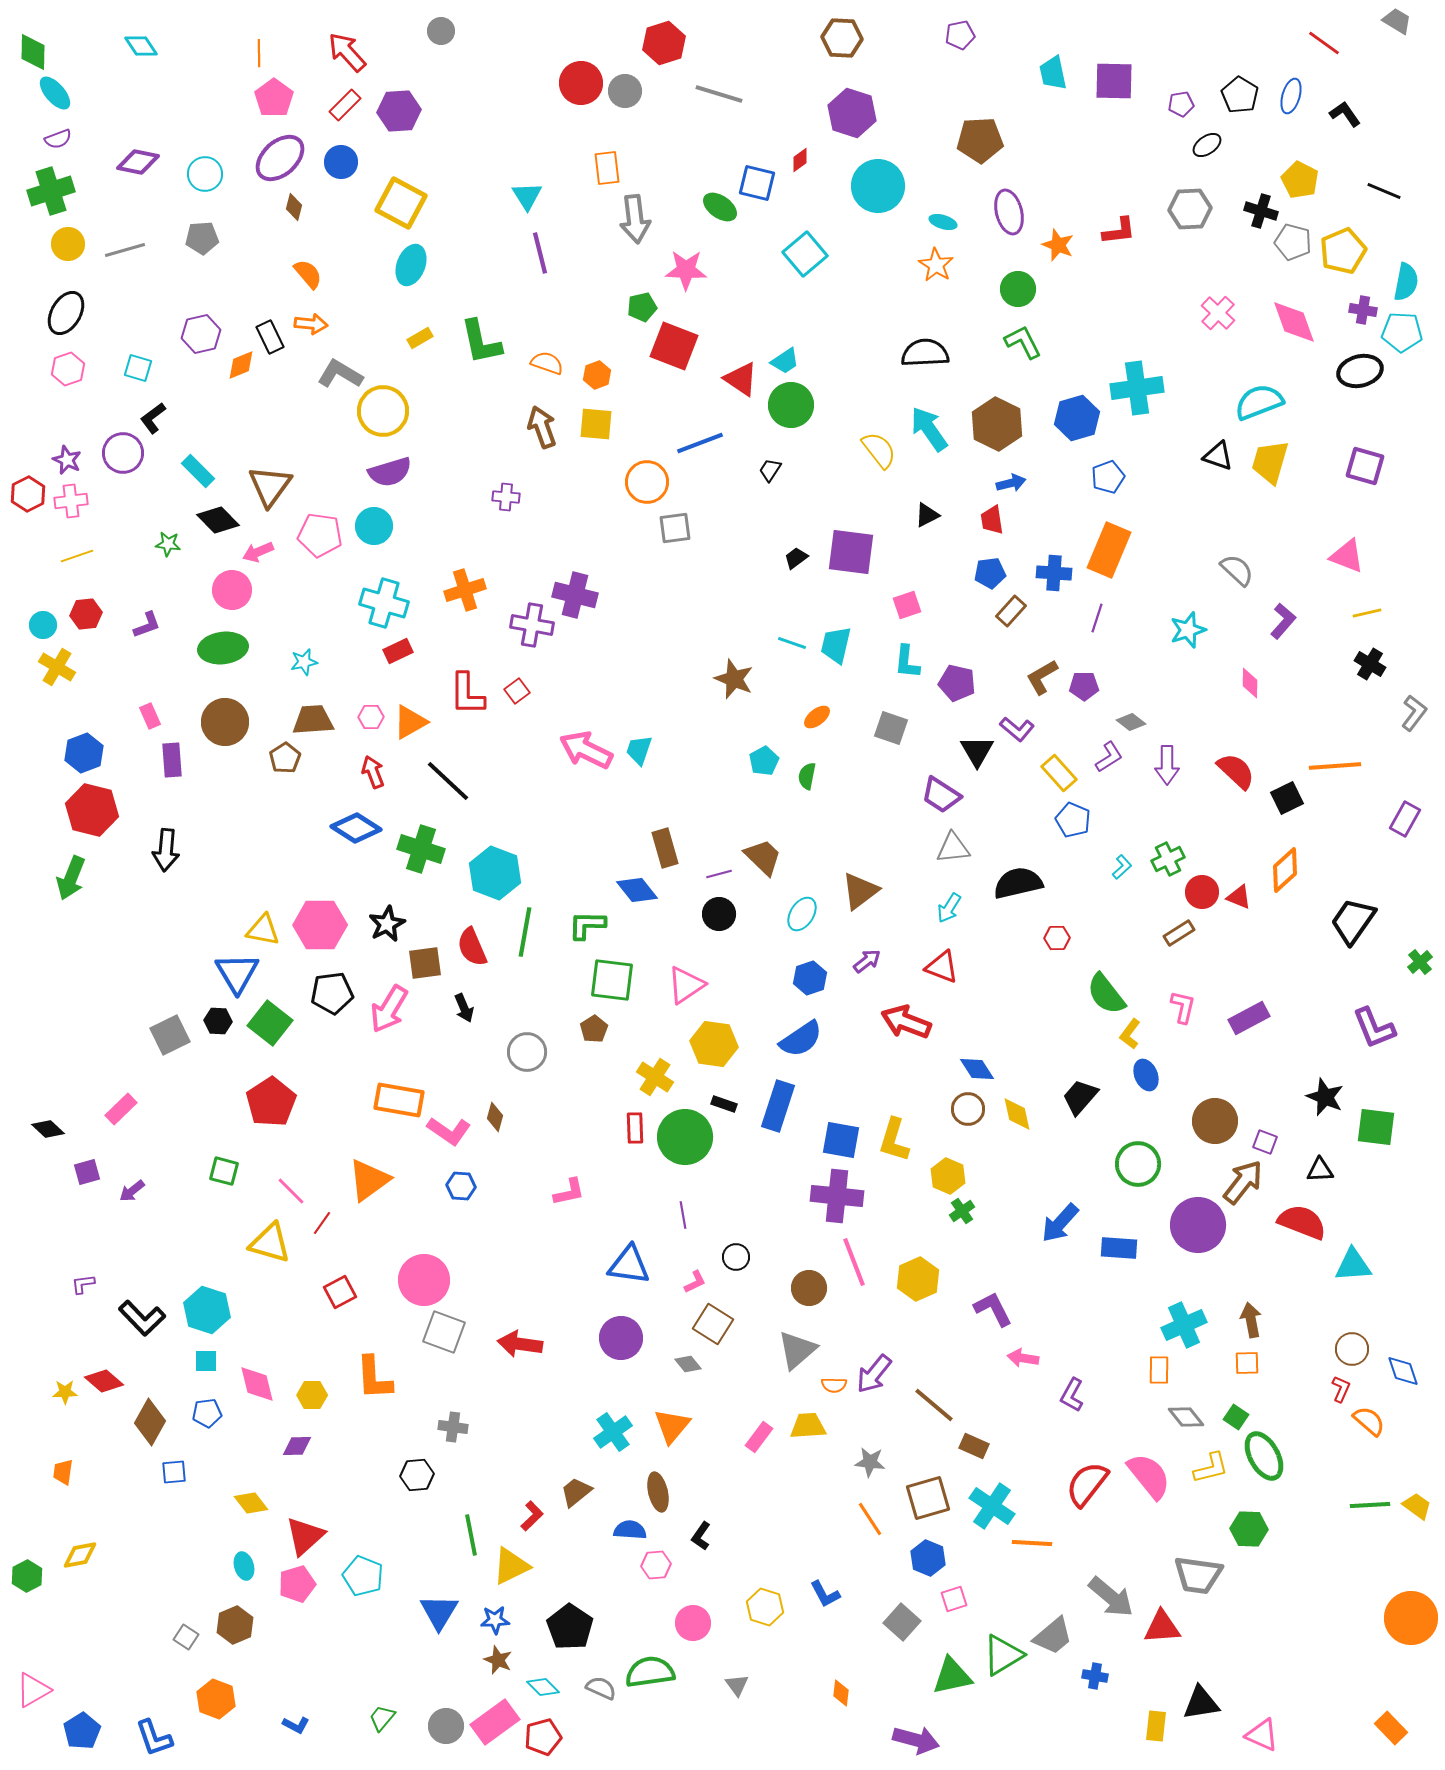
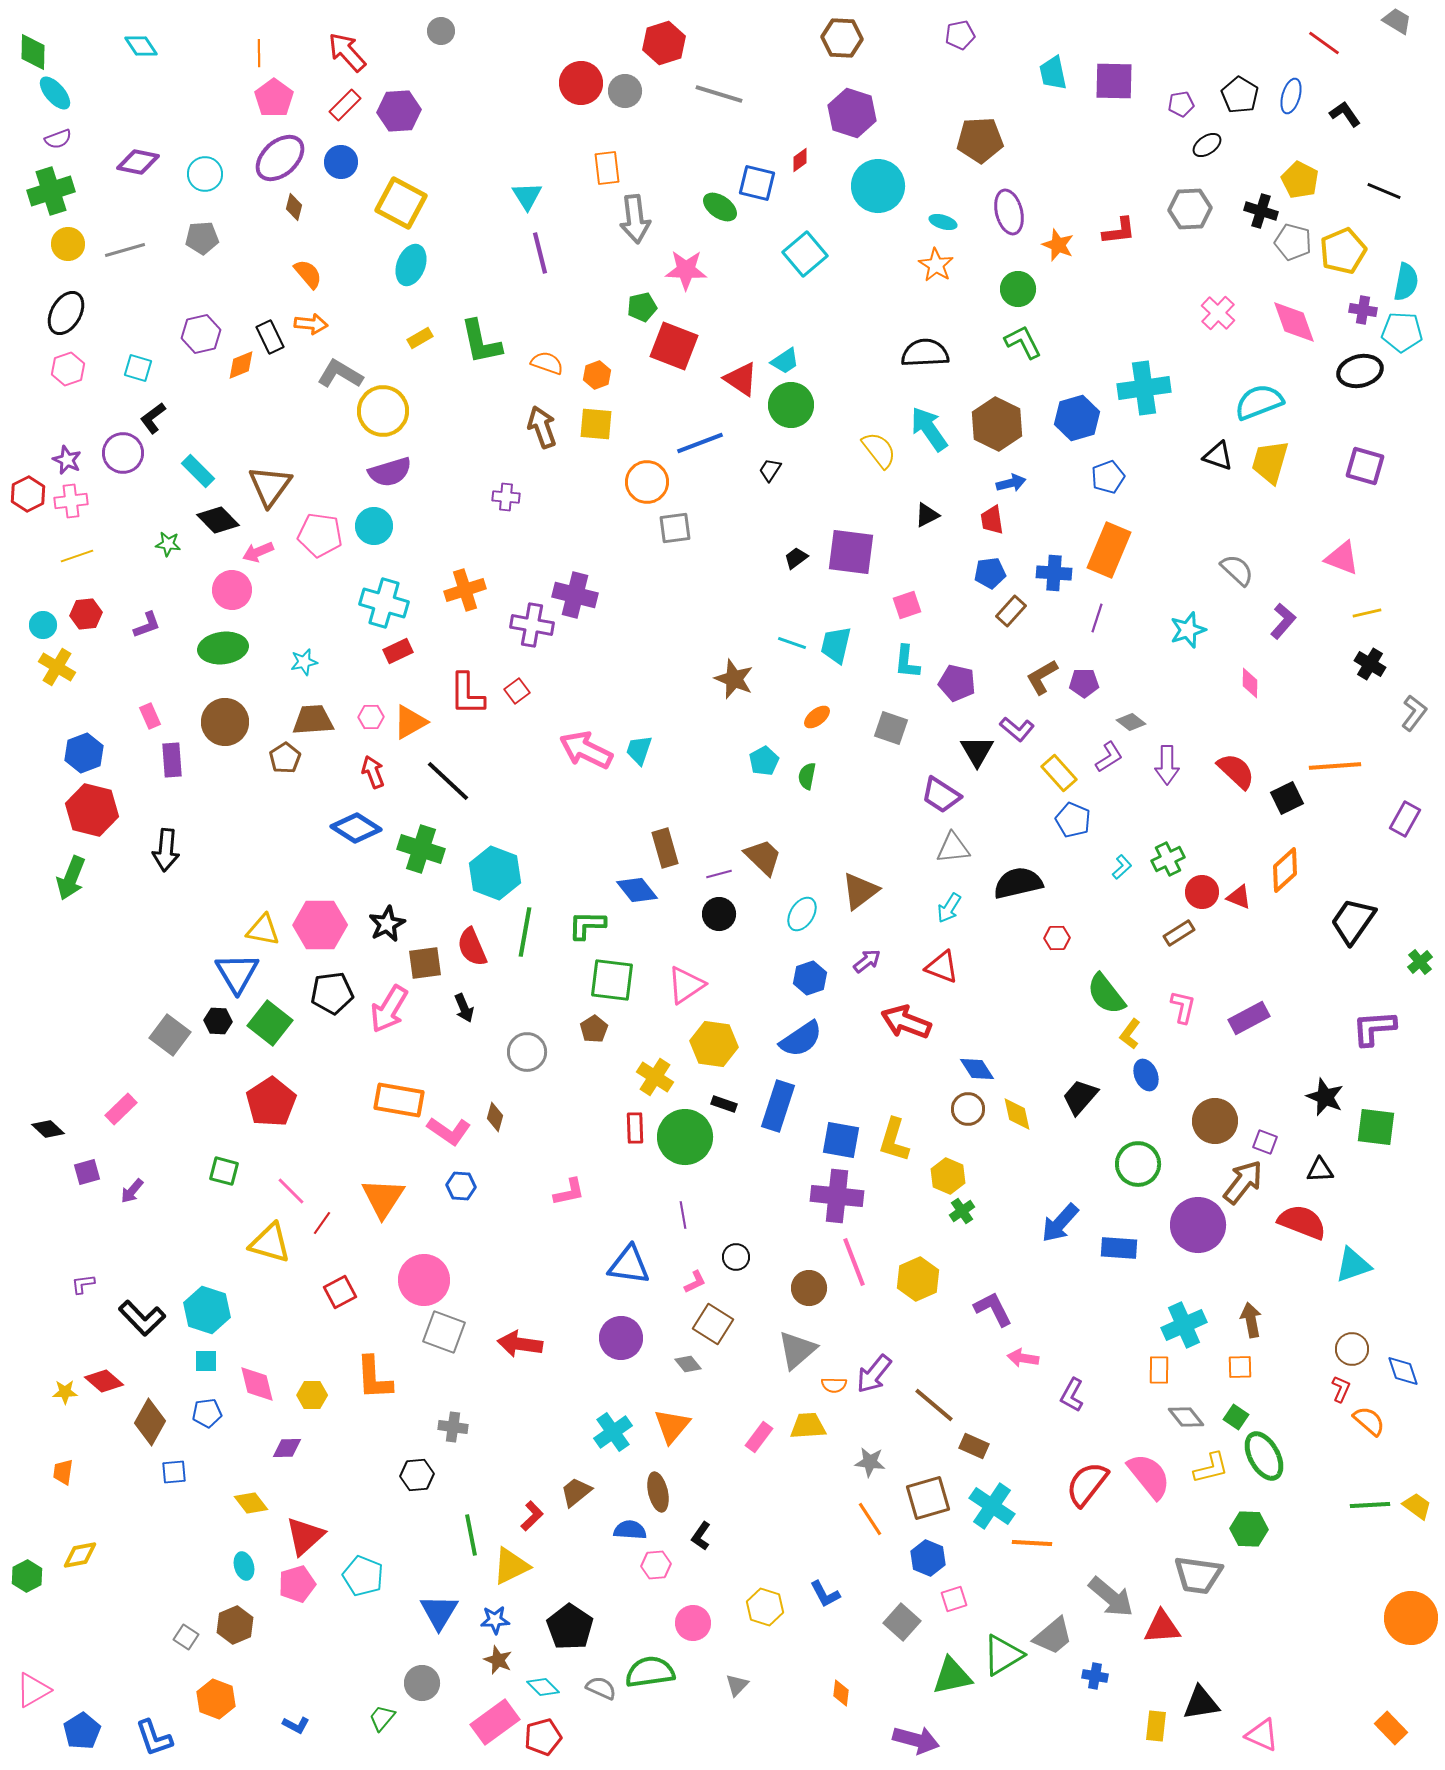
cyan cross at (1137, 388): moved 7 px right
pink triangle at (1347, 556): moved 5 px left, 2 px down
purple pentagon at (1084, 686): moved 3 px up
purple L-shape at (1374, 1028): rotated 108 degrees clockwise
gray square at (170, 1035): rotated 27 degrees counterclockwise
orange triangle at (369, 1180): moved 14 px right, 18 px down; rotated 21 degrees counterclockwise
purple arrow at (132, 1191): rotated 12 degrees counterclockwise
cyan triangle at (1353, 1265): rotated 15 degrees counterclockwise
orange square at (1247, 1363): moved 7 px left, 4 px down
purple diamond at (297, 1446): moved 10 px left, 2 px down
gray triangle at (737, 1685): rotated 20 degrees clockwise
gray circle at (446, 1726): moved 24 px left, 43 px up
